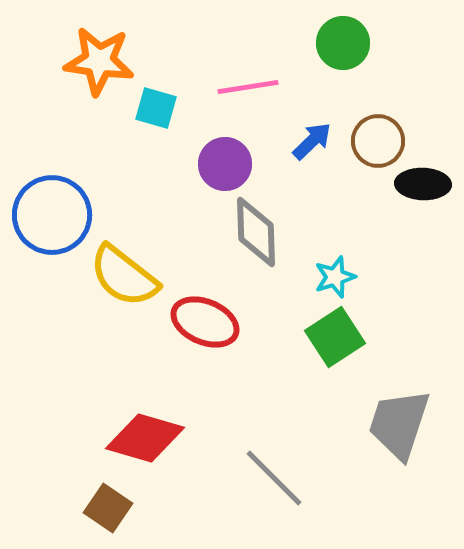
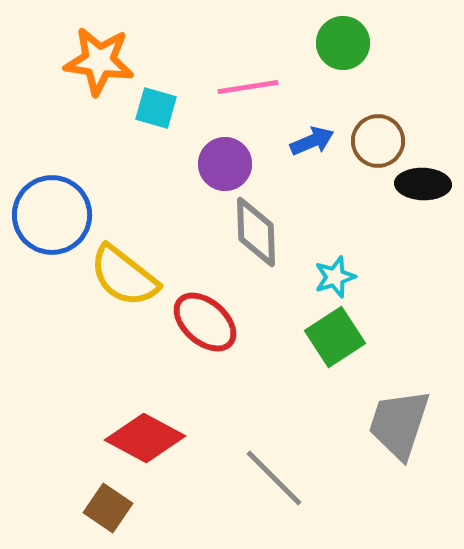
blue arrow: rotated 21 degrees clockwise
red ellipse: rotated 18 degrees clockwise
red diamond: rotated 12 degrees clockwise
